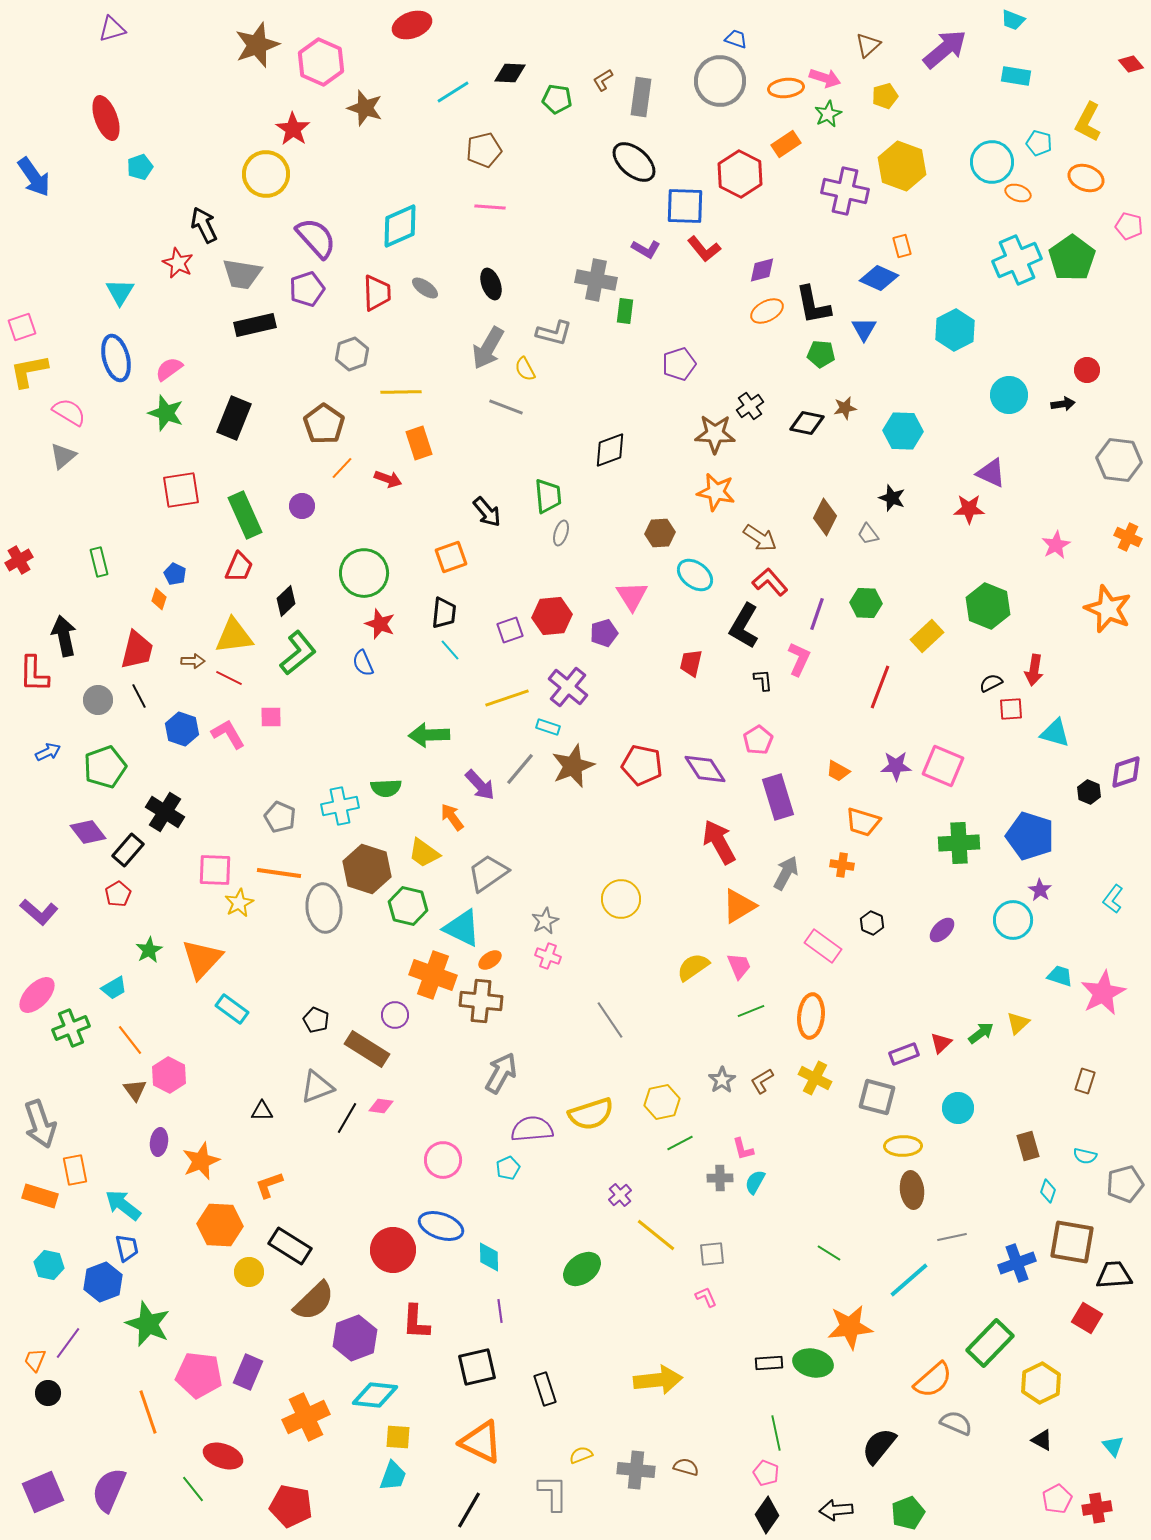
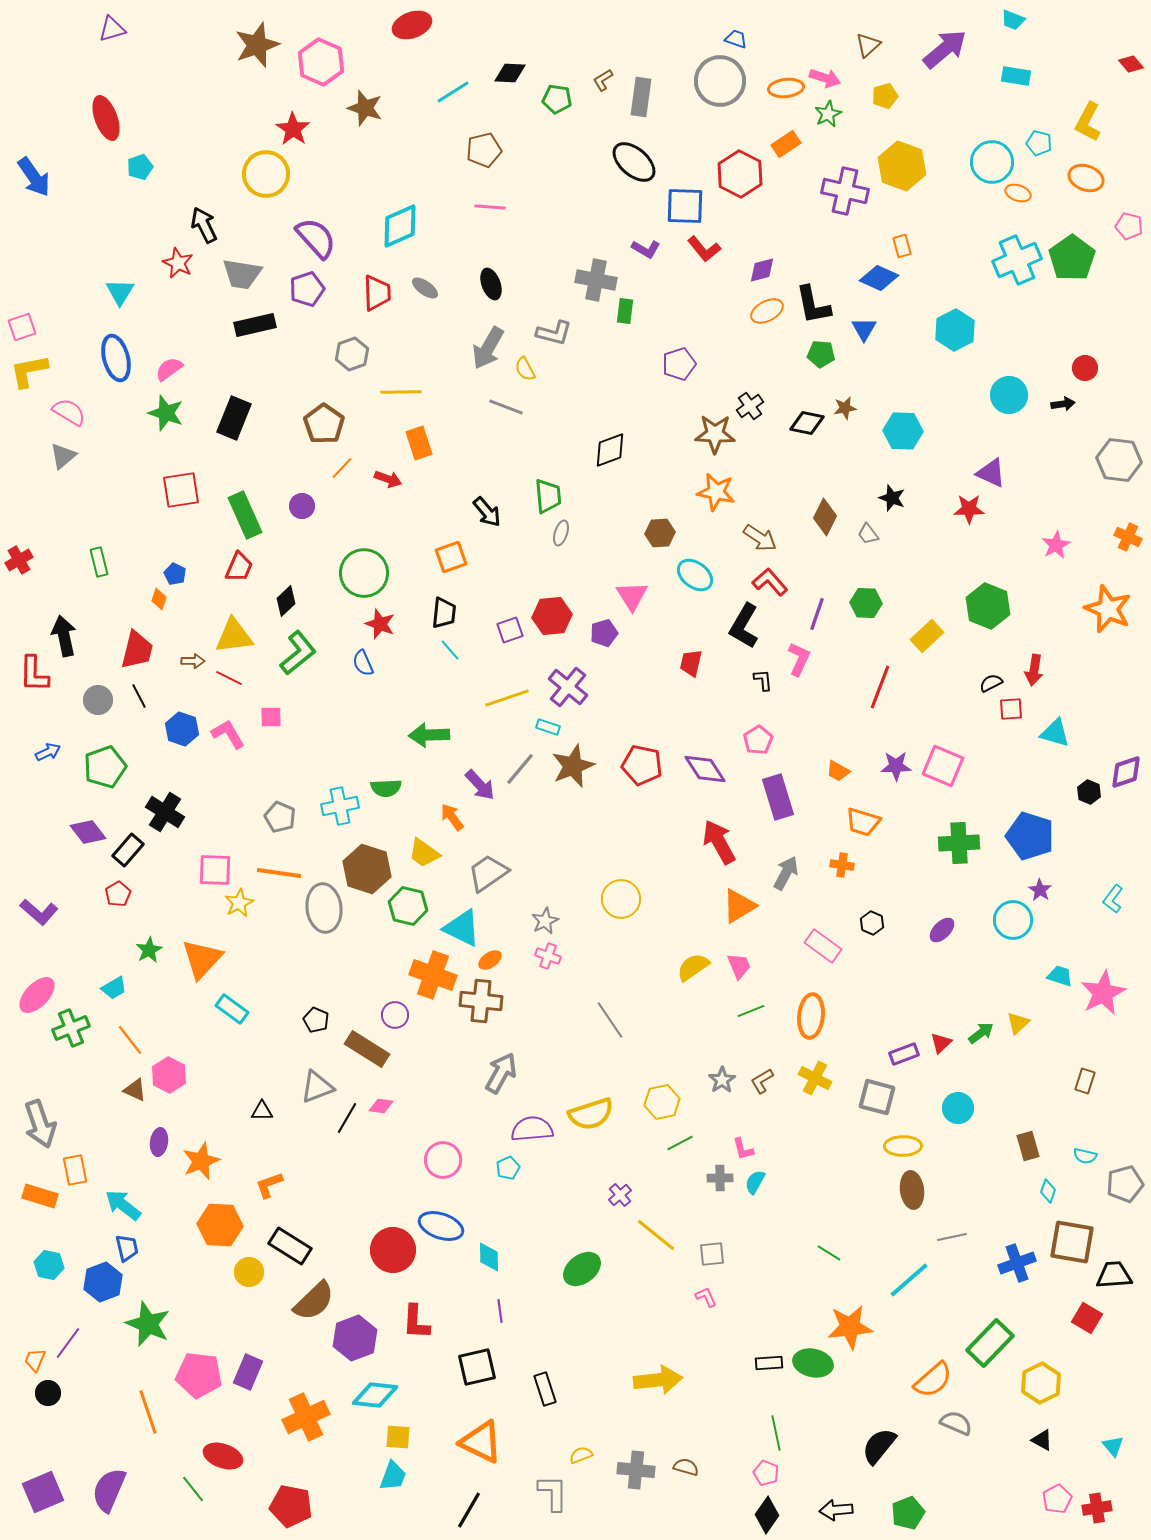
red circle at (1087, 370): moved 2 px left, 2 px up
brown triangle at (135, 1090): rotated 30 degrees counterclockwise
